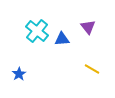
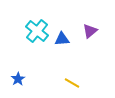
purple triangle: moved 2 px right, 4 px down; rotated 28 degrees clockwise
yellow line: moved 20 px left, 14 px down
blue star: moved 1 px left, 5 px down
